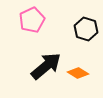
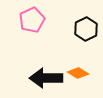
black hexagon: rotated 15 degrees clockwise
black arrow: moved 12 px down; rotated 140 degrees counterclockwise
